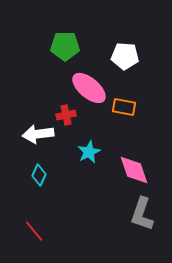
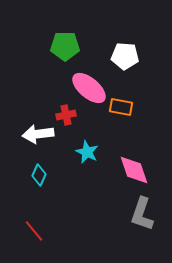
orange rectangle: moved 3 px left
cyan star: moved 2 px left; rotated 20 degrees counterclockwise
